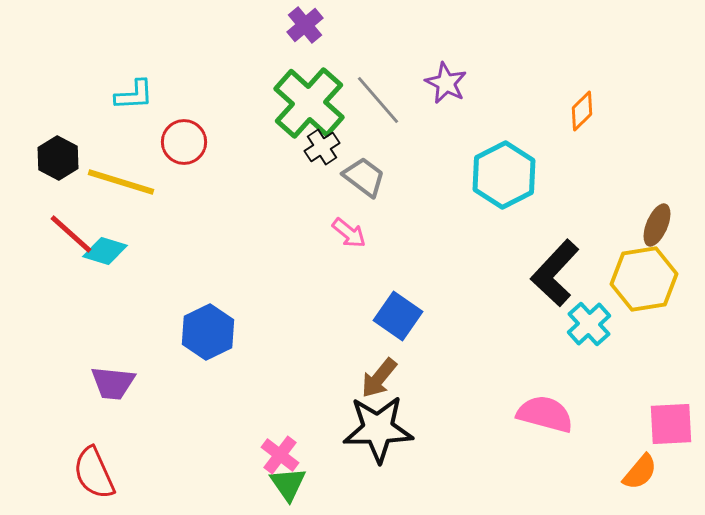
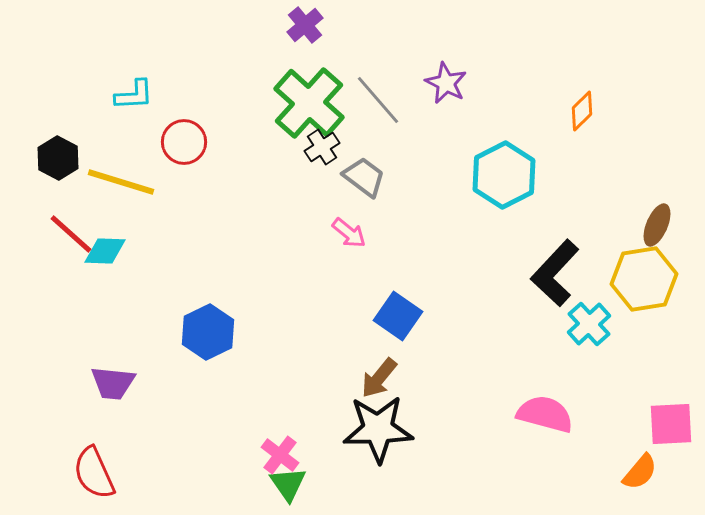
cyan diamond: rotated 15 degrees counterclockwise
